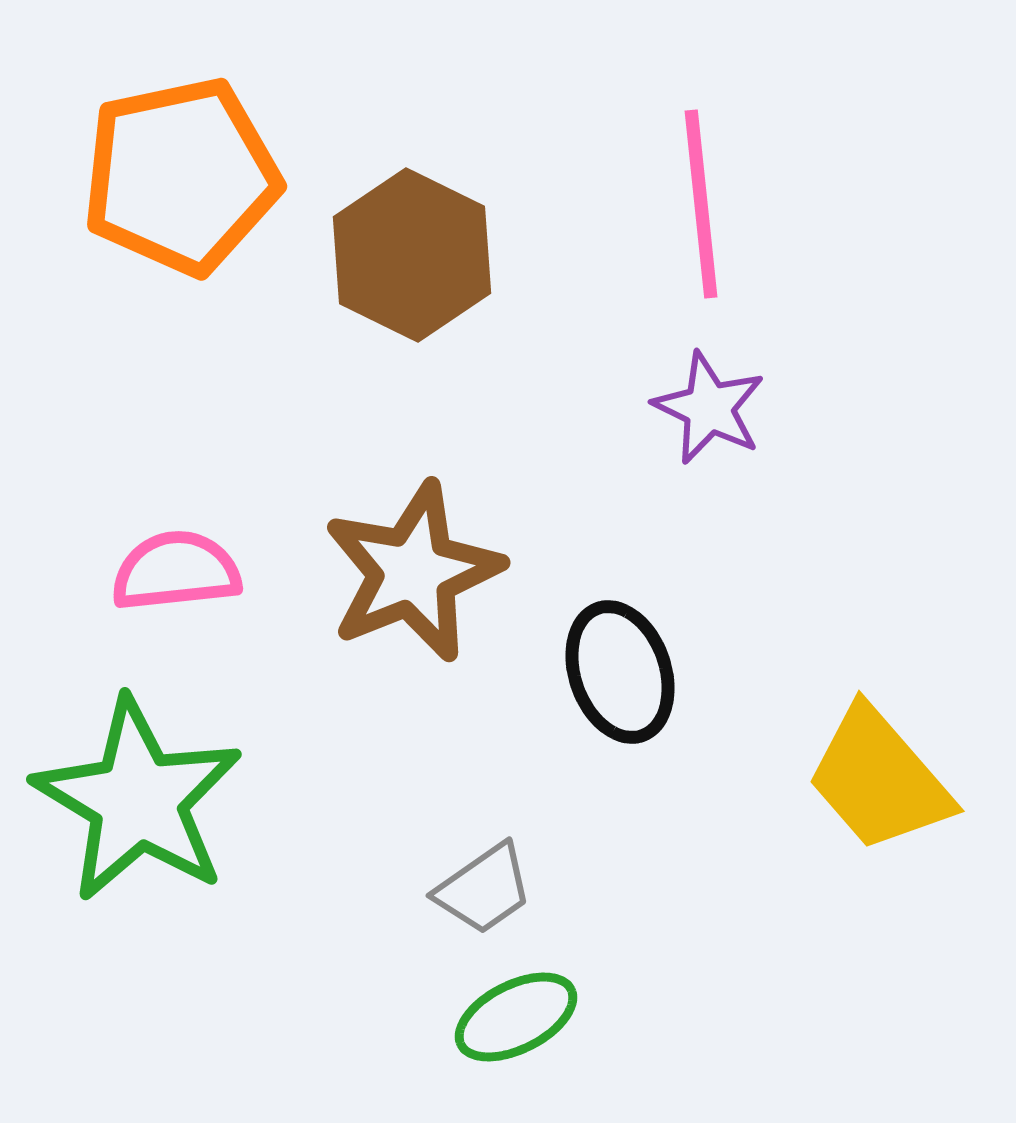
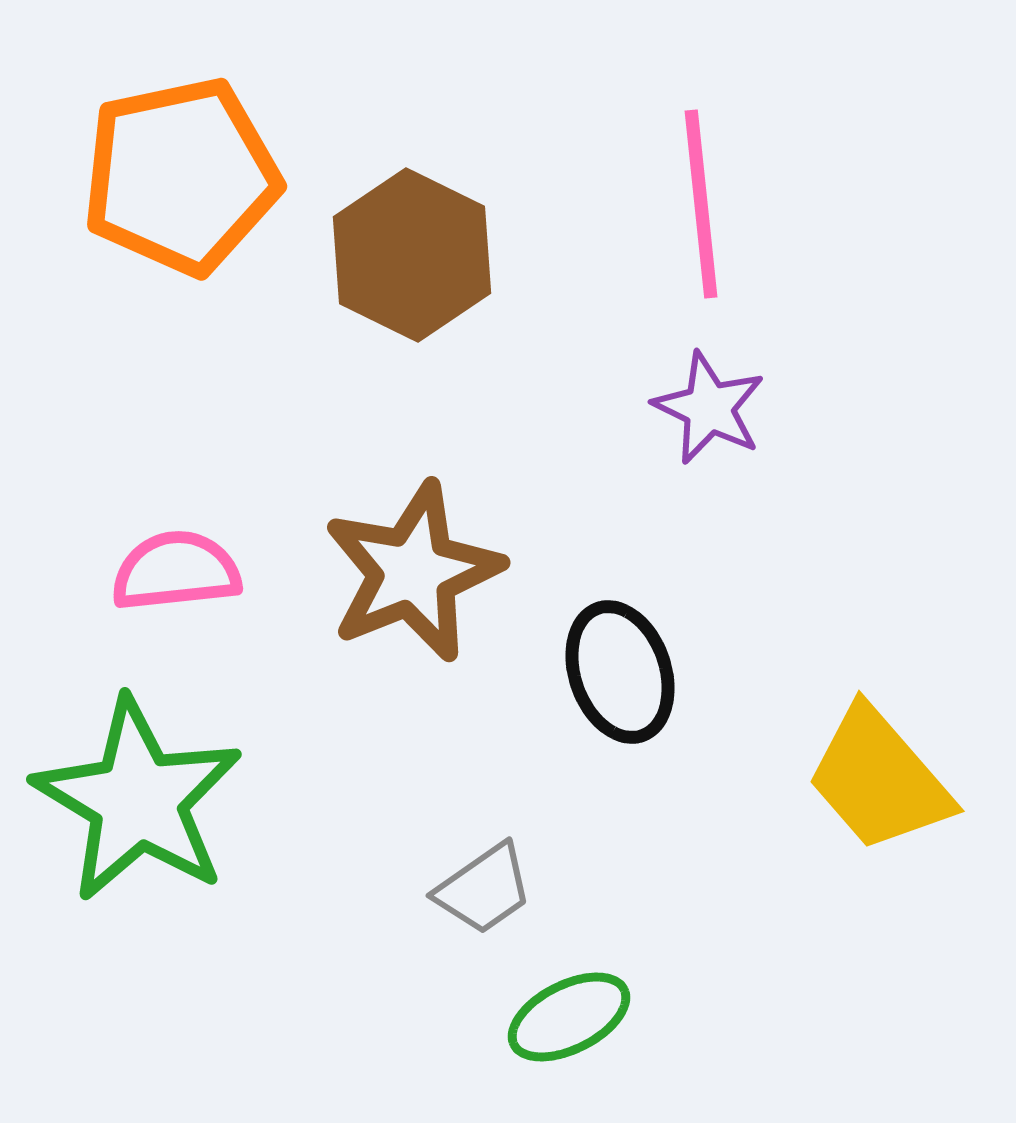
green ellipse: moved 53 px right
